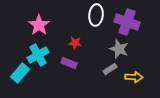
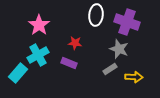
cyan rectangle: moved 2 px left
